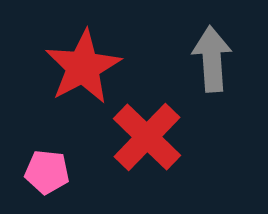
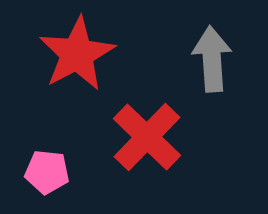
red star: moved 6 px left, 13 px up
